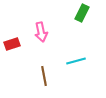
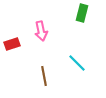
green rectangle: rotated 12 degrees counterclockwise
pink arrow: moved 1 px up
cyan line: moved 1 px right, 2 px down; rotated 60 degrees clockwise
